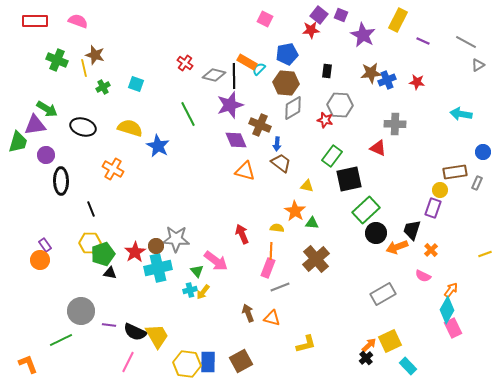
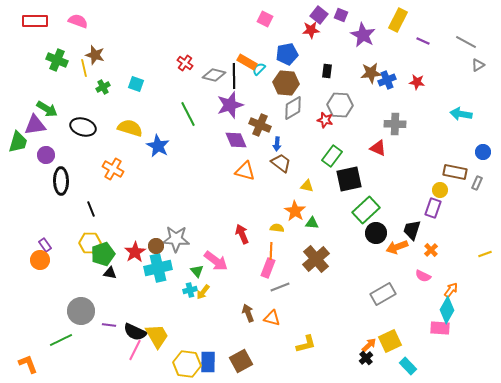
brown rectangle at (455, 172): rotated 20 degrees clockwise
pink rectangle at (453, 328): moved 13 px left; rotated 60 degrees counterclockwise
pink line at (128, 362): moved 7 px right, 12 px up
